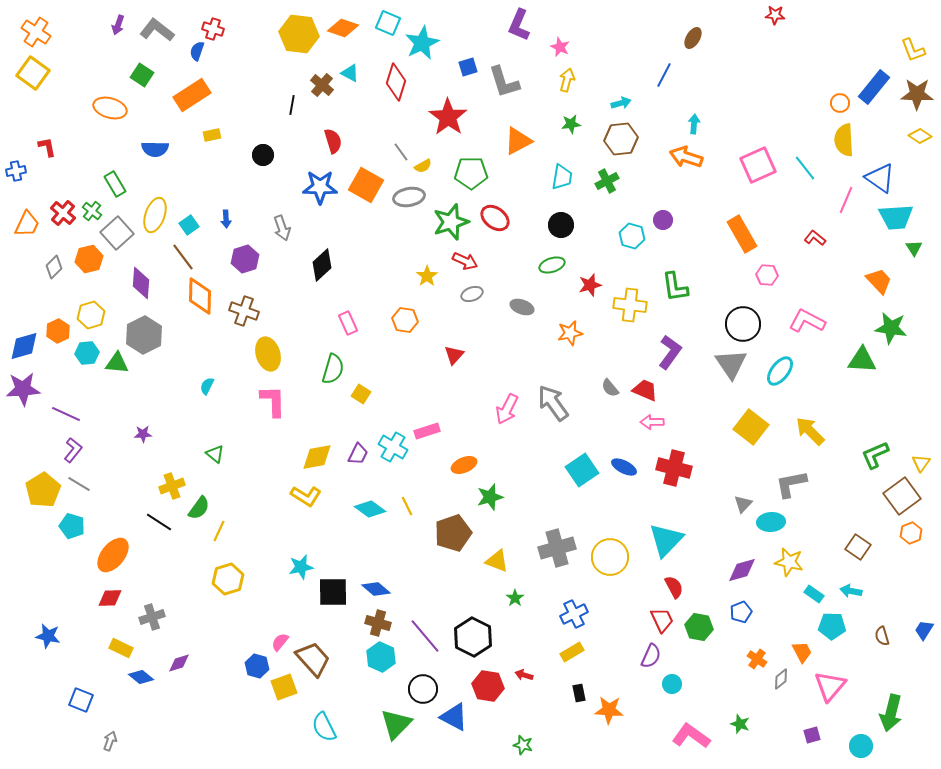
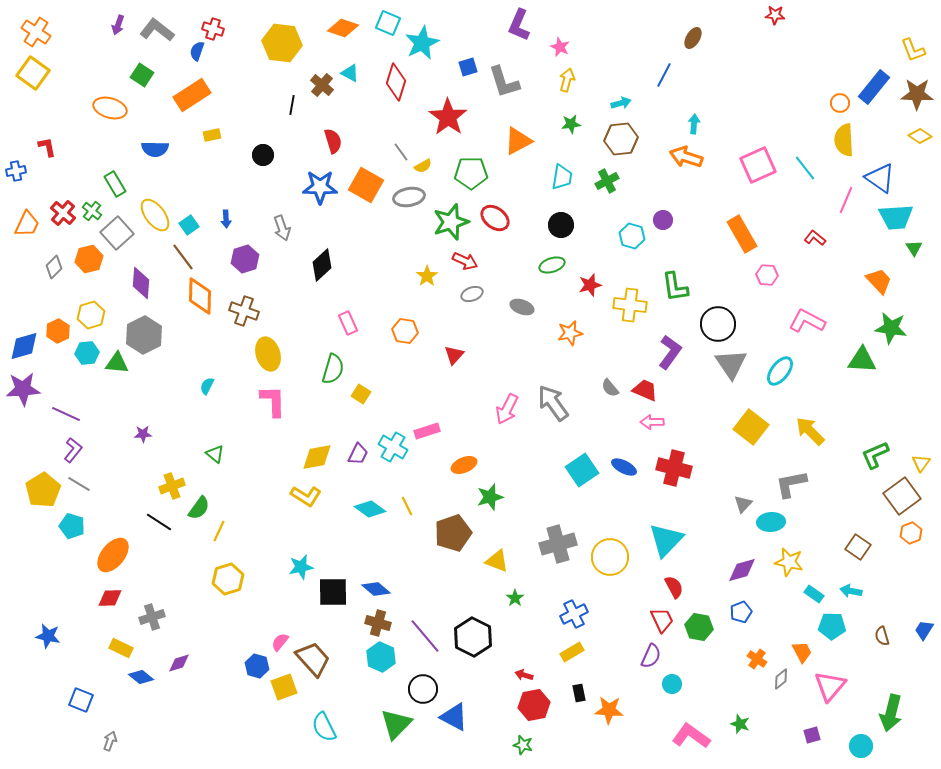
yellow hexagon at (299, 34): moved 17 px left, 9 px down
yellow ellipse at (155, 215): rotated 56 degrees counterclockwise
orange hexagon at (405, 320): moved 11 px down
black circle at (743, 324): moved 25 px left
gray cross at (557, 548): moved 1 px right, 4 px up
red hexagon at (488, 686): moved 46 px right, 19 px down; rotated 20 degrees counterclockwise
